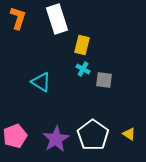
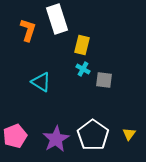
orange L-shape: moved 10 px right, 12 px down
yellow triangle: rotated 32 degrees clockwise
